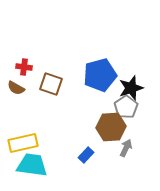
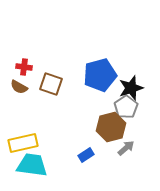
brown semicircle: moved 3 px right, 1 px up
brown hexagon: rotated 12 degrees counterclockwise
gray arrow: rotated 24 degrees clockwise
blue rectangle: rotated 14 degrees clockwise
